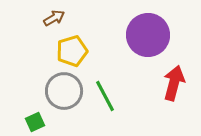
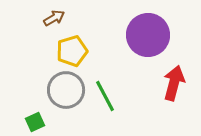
gray circle: moved 2 px right, 1 px up
